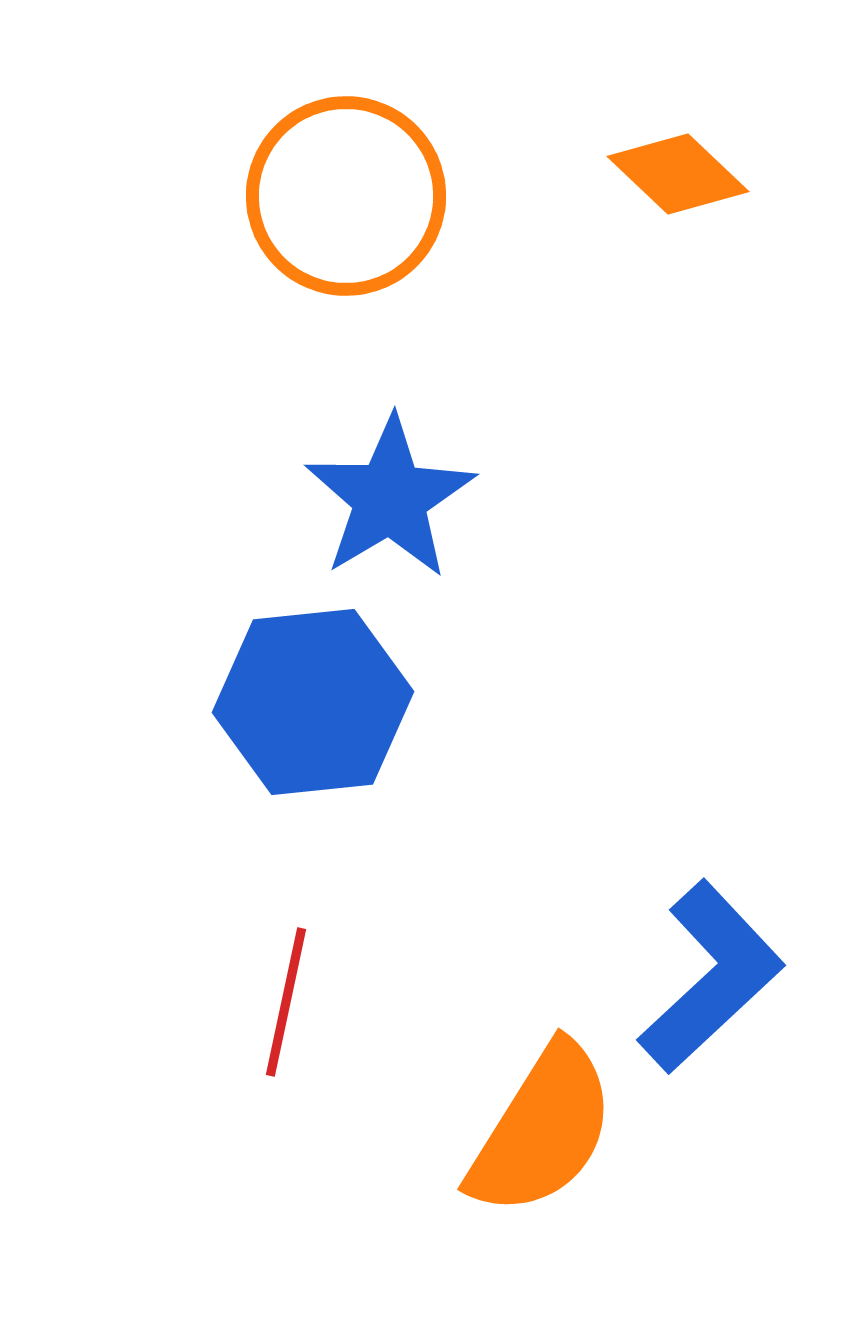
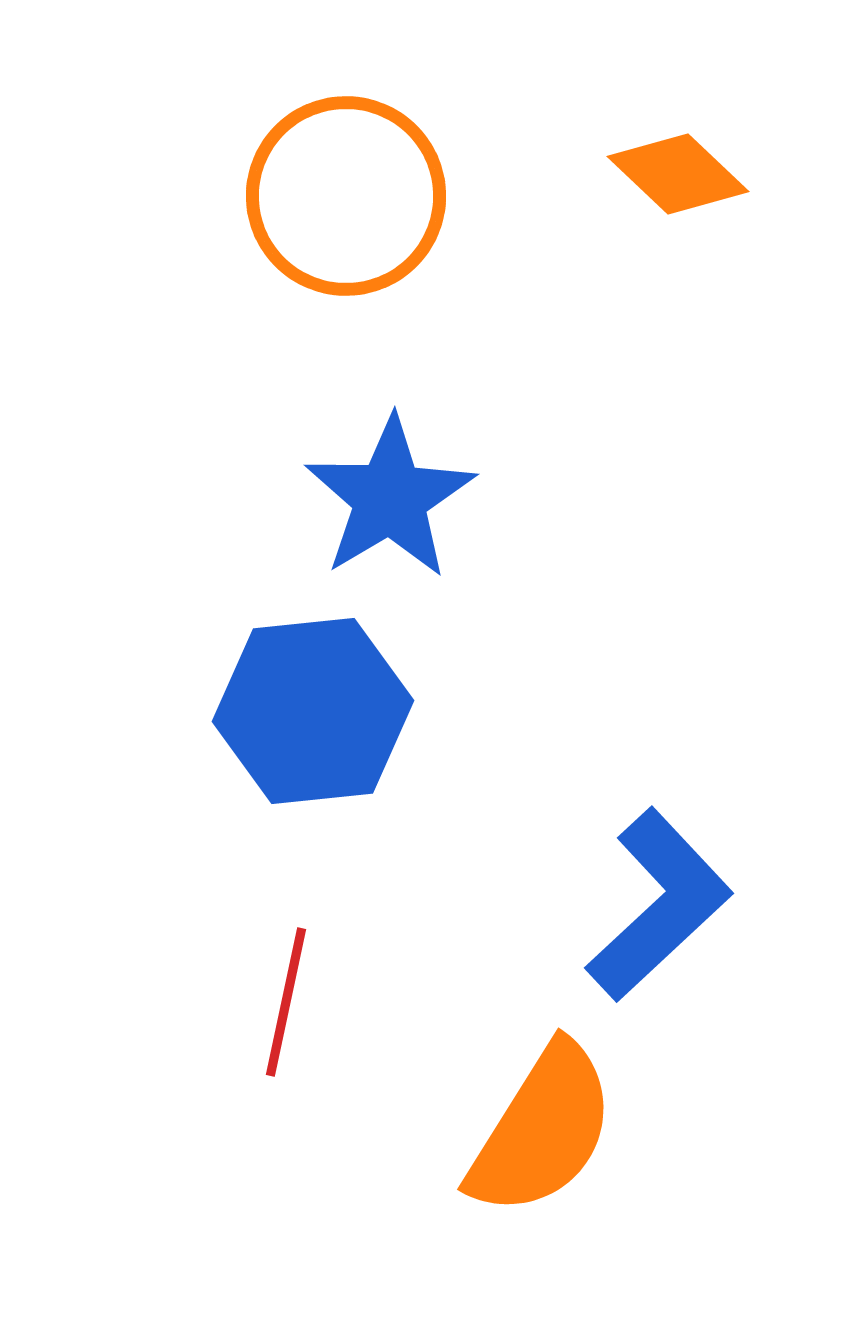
blue hexagon: moved 9 px down
blue L-shape: moved 52 px left, 72 px up
